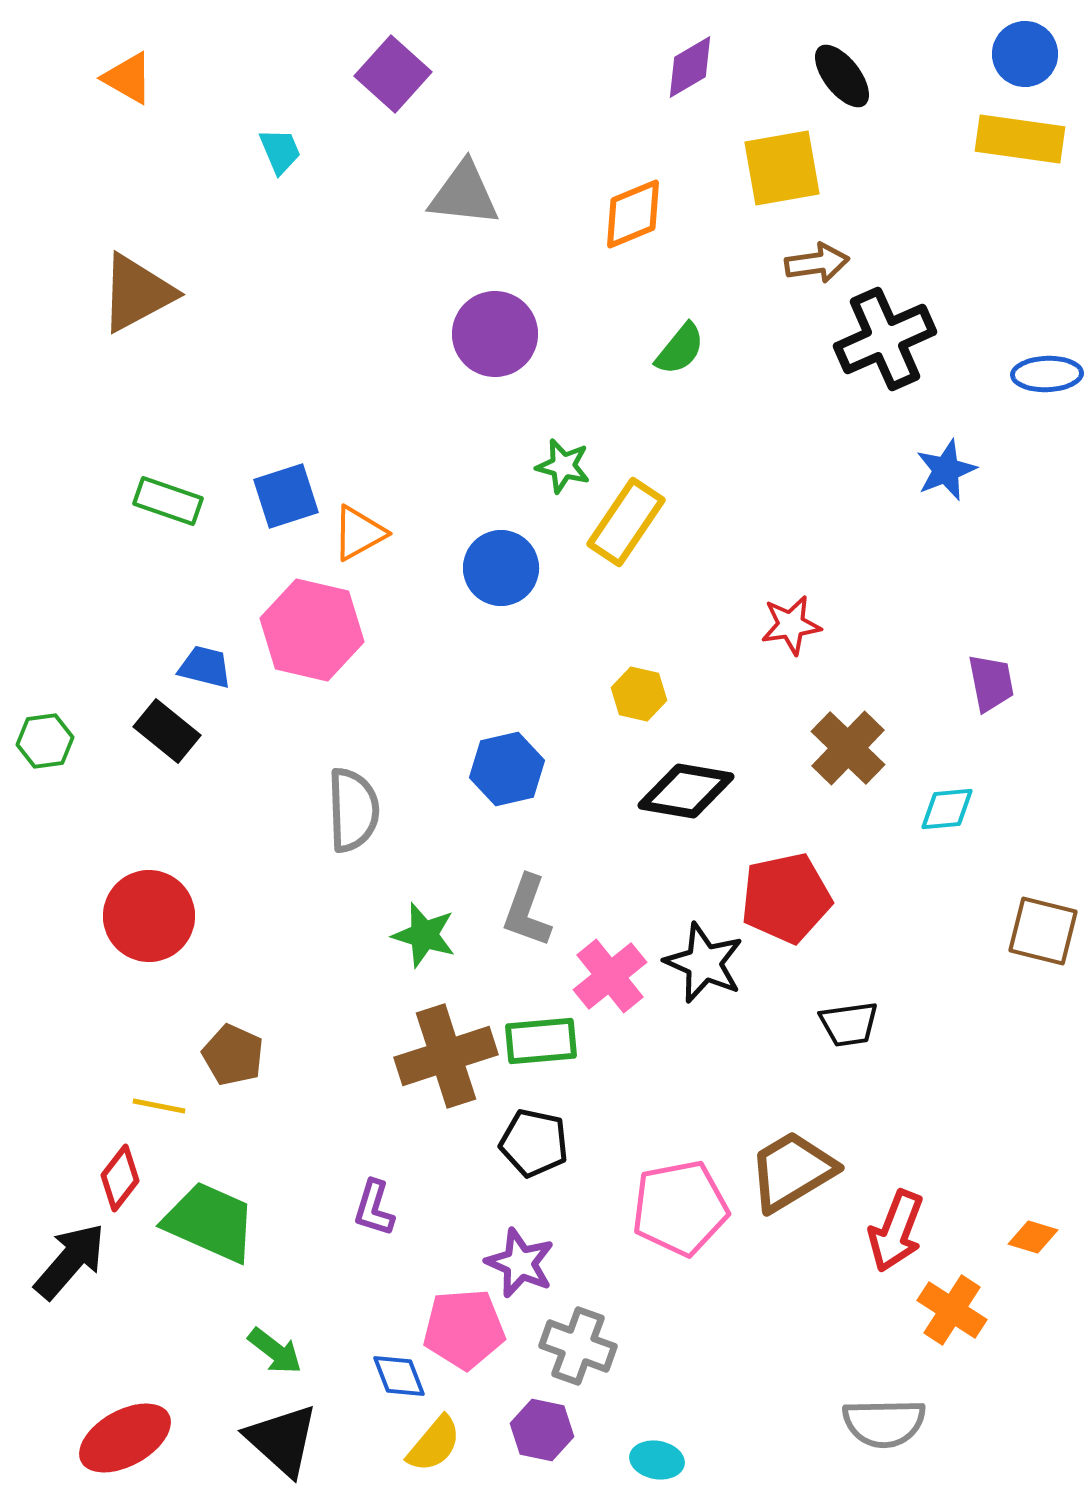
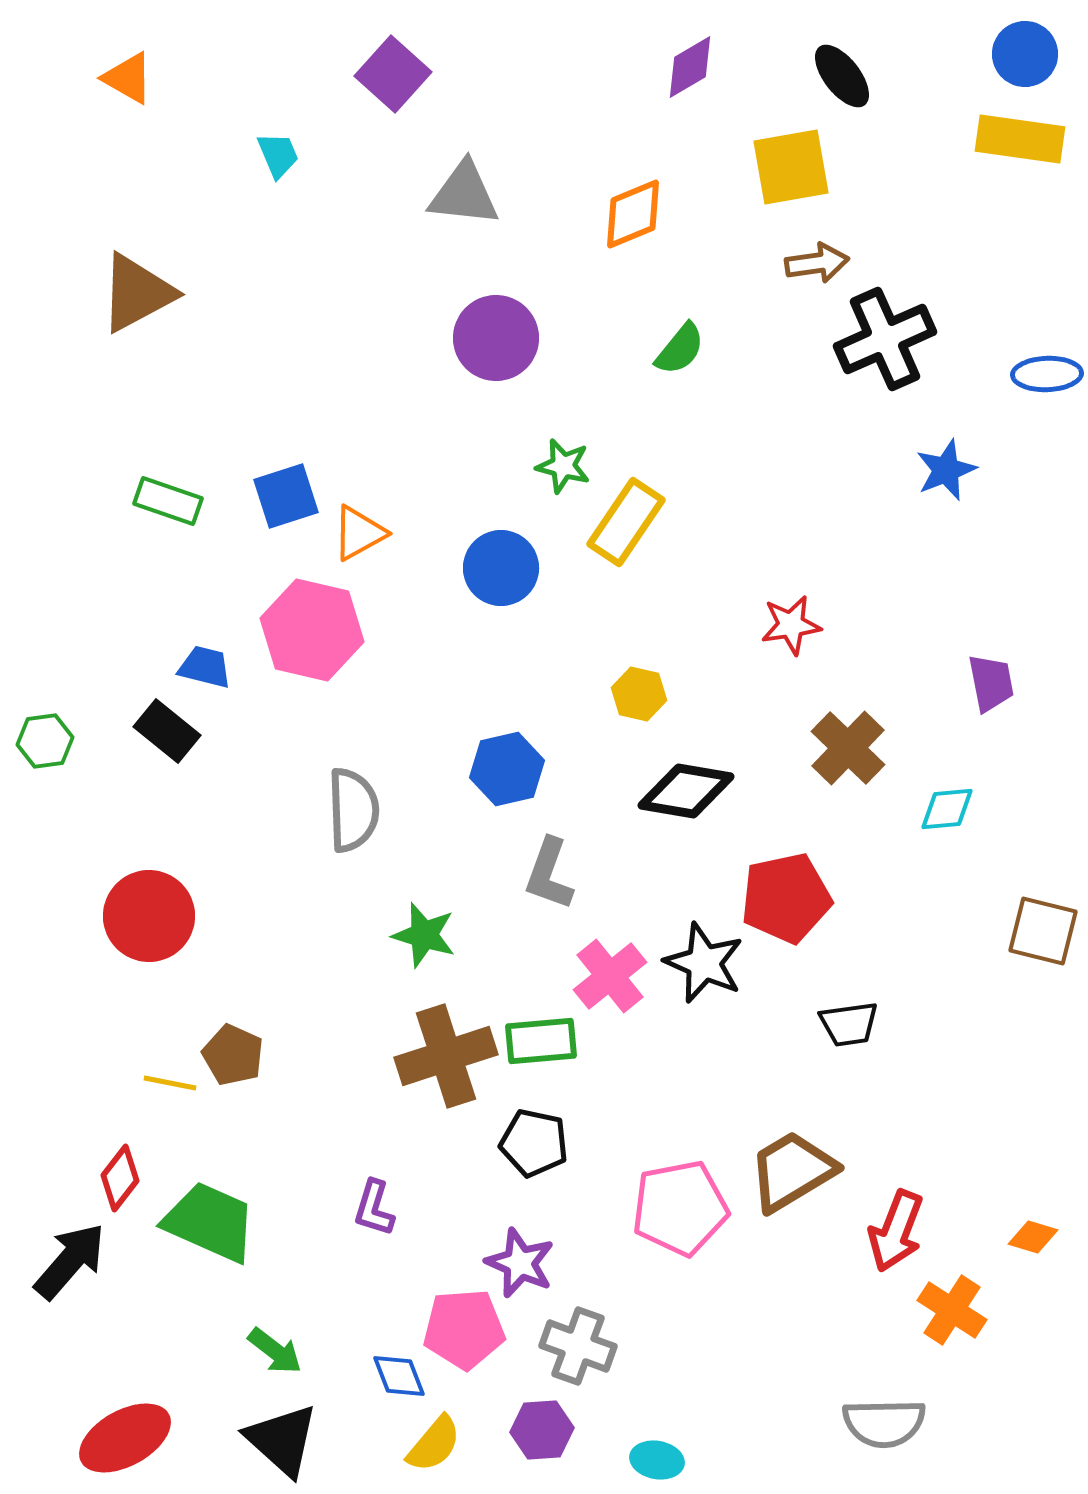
cyan trapezoid at (280, 151): moved 2 px left, 4 px down
yellow square at (782, 168): moved 9 px right, 1 px up
purple circle at (495, 334): moved 1 px right, 4 px down
gray L-shape at (527, 911): moved 22 px right, 37 px up
yellow line at (159, 1106): moved 11 px right, 23 px up
purple hexagon at (542, 1430): rotated 16 degrees counterclockwise
